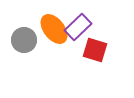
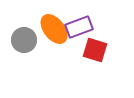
purple rectangle: moved 1 px right; rotated 24 degrees clockwise
